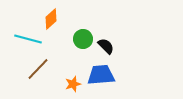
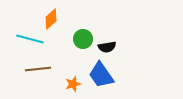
cyan line: moved 2 px right
black semicircle: moved 1 px right, 1 px down; rotated 126 degrees clockwise
brown line: rotated 40 degrees clockwise
blue trapezoid: rotated 120 degrees counterclockwise
